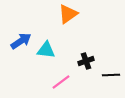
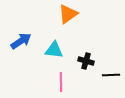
cyan triangle: moved 8 px right
black cross: rotated 35 degrees clockwise
pink line: rotated 54 degrees counterclockwise
